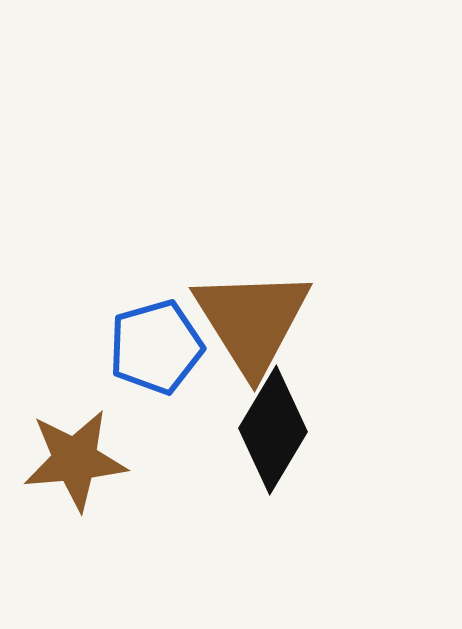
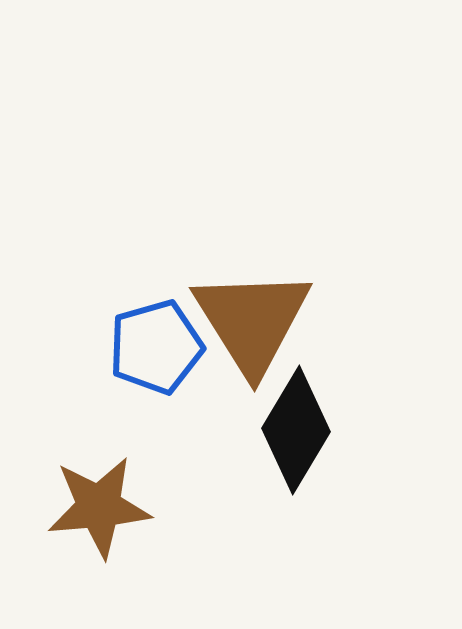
black diamond: moved 23 px right
brown star: moved 24 px right, 47 px down
